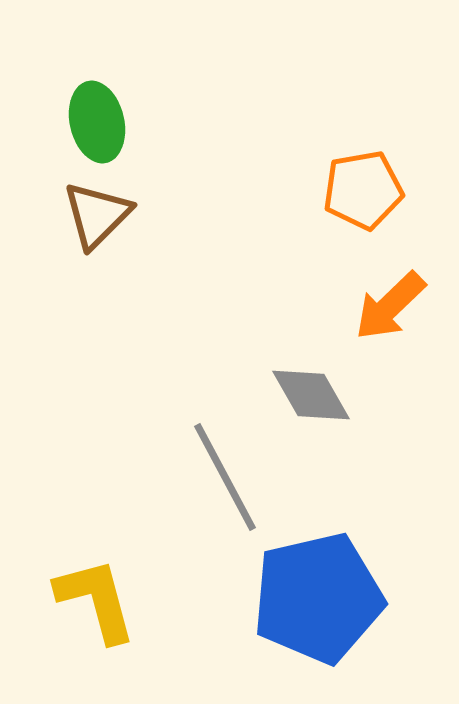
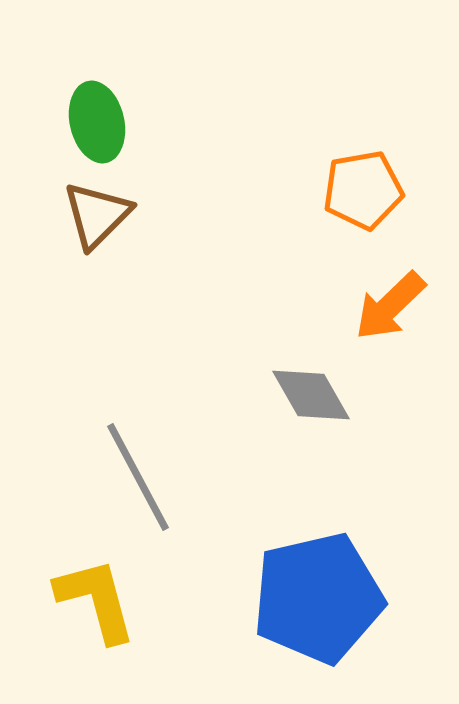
gray line: moved 87 px left
